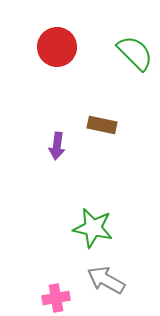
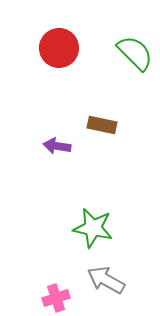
red circle: moved 2 px right, 1 px down
purple arrow: rotated 92 degrees clockwise
pink cross: rotated 8 degrees counterclockwise
